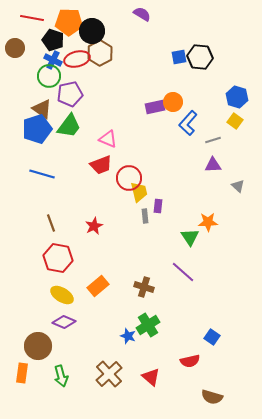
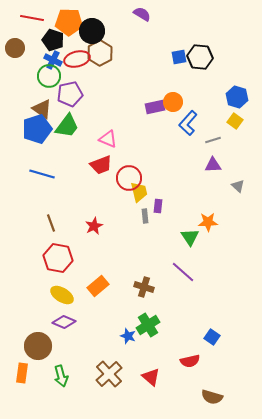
green trapezoid at (69, 126): moved 2 px left
